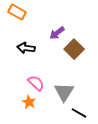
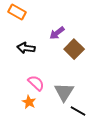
black line: moved 1 px left, 2 px up
